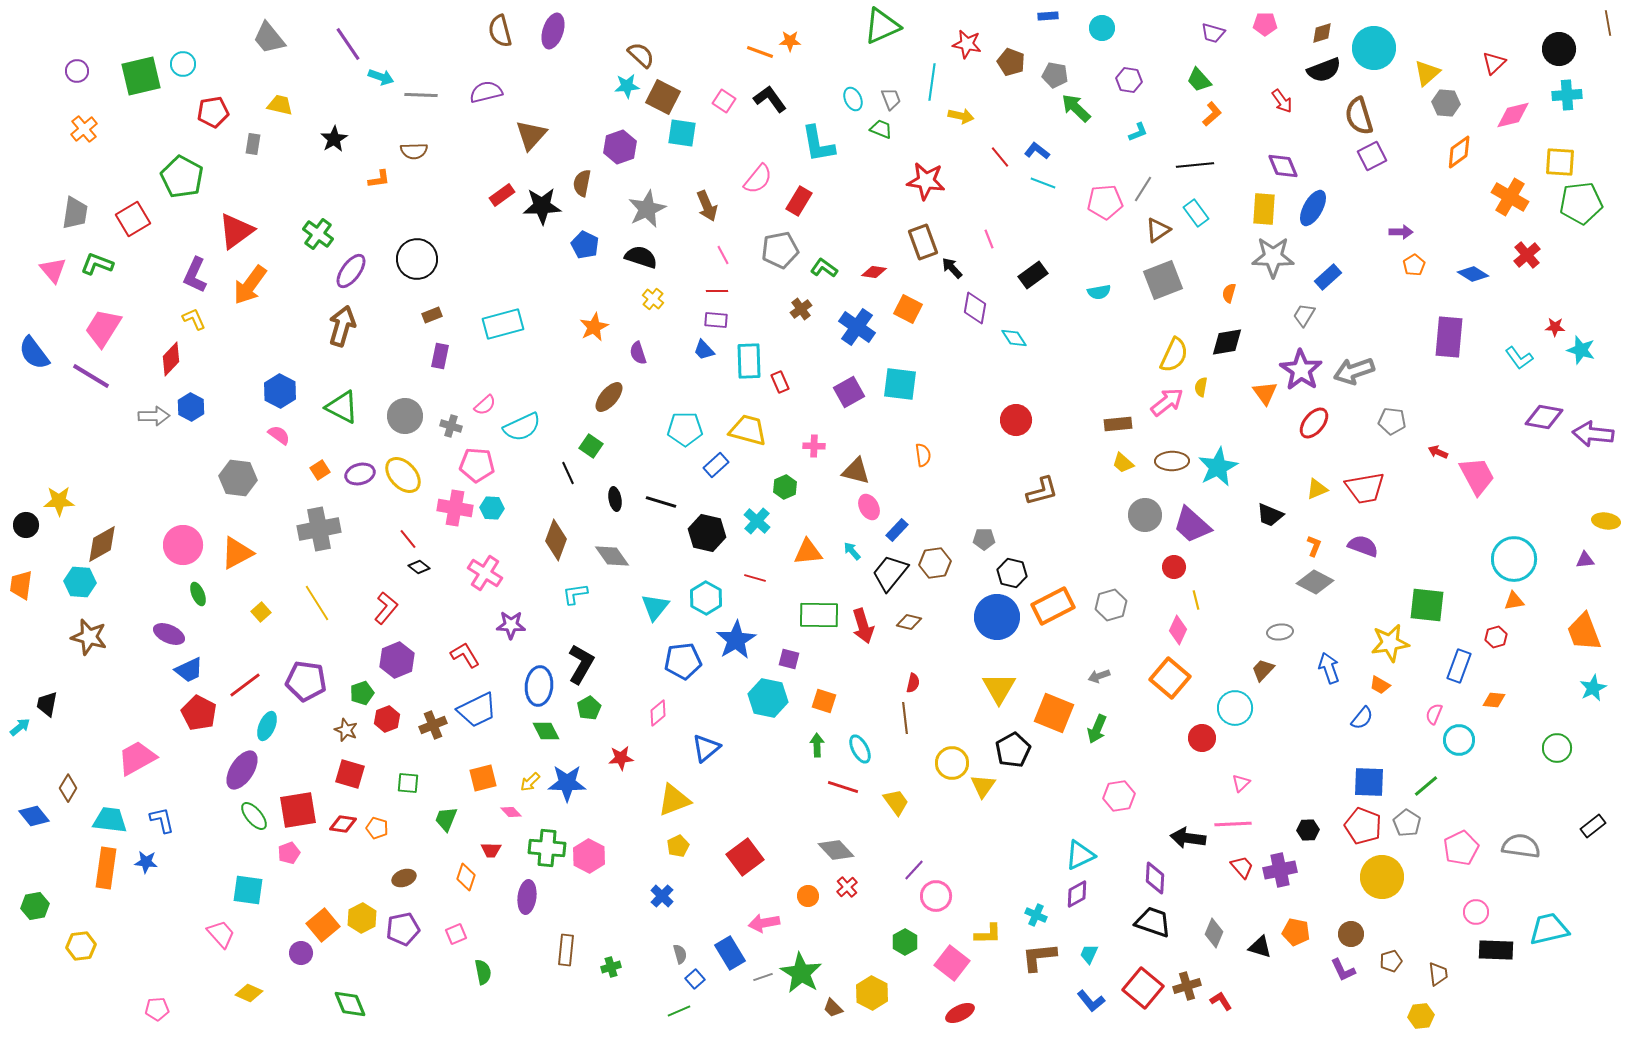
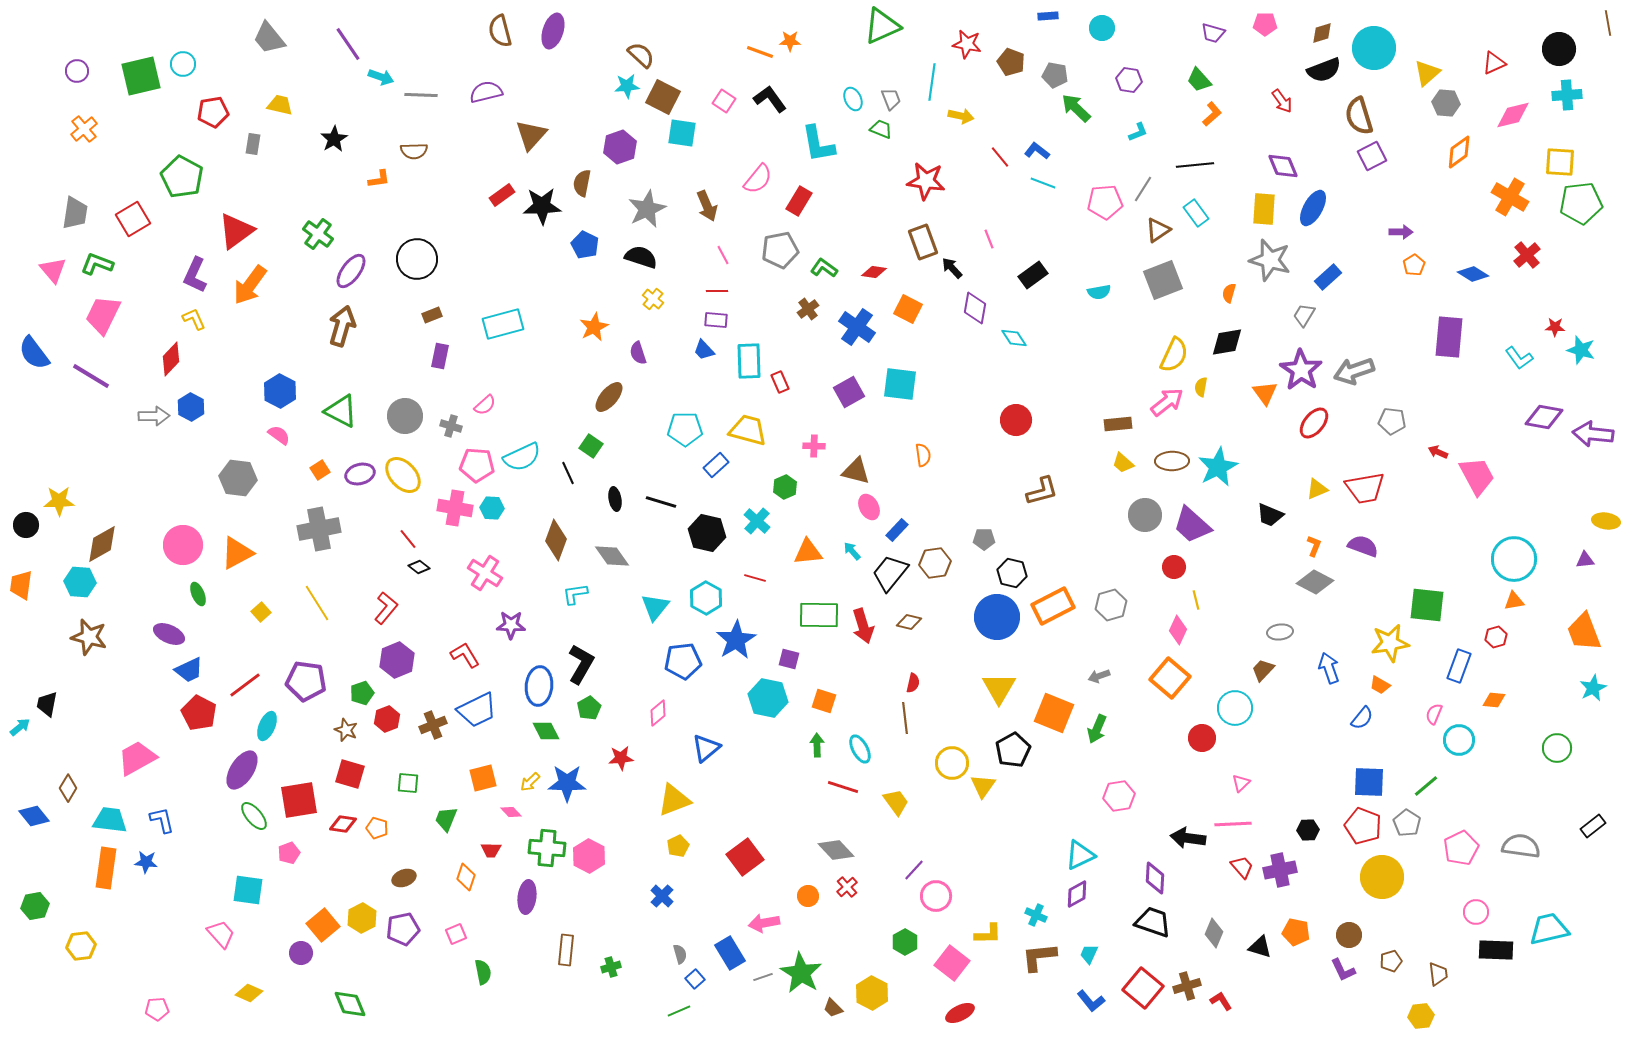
red triangle at (1494, 63): rotated 20 degrees clockwise
gray star at (1273, 257): moved 3 px left, 3 px down; rotated 15 degrees clockwise
brown cross at (801, 309): moved 7 px right
pink trapezoid at (103, 328): moved 13 px up; rotated 6 degrees counterclockwise
green triangle at (342, 407): moved 1 px left, 4 px down
cyan semicircle at (522, 427): moved 30 px down
red square at (298, 810): moved 1 px right, 10 px up
brown circle at (1351, 934): moved 2 px left, 1 px down
